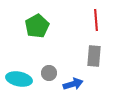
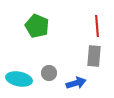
red line: moved 1 px right, 6 px down
green pentagon: rotated 20 degrees counterclockwise
blue arrow: moved 3 px right, 1 px up
